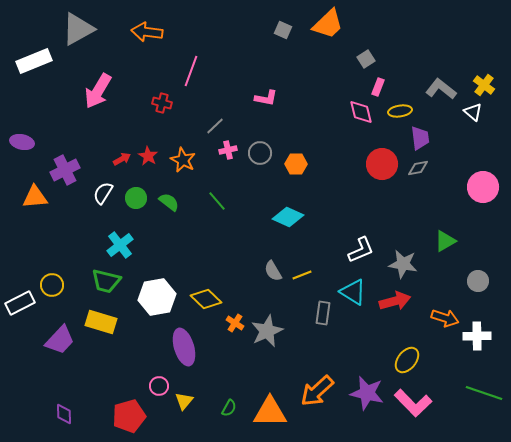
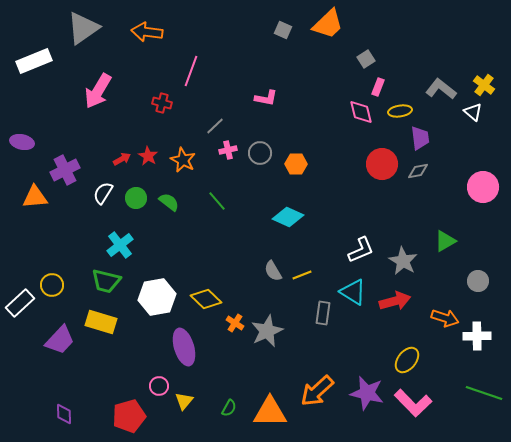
gray triangle at (78, 29): moved 5 px right, 1 px up; rotated 6 degrees counterclockwise
gray diamond at (418, 168): moved 3 px down
gray star at (403, 264): moved 3 px up; rotated 20 degrees clockwise
white rectangle at (20, 303): rotated 16 degrees counterclockwise
